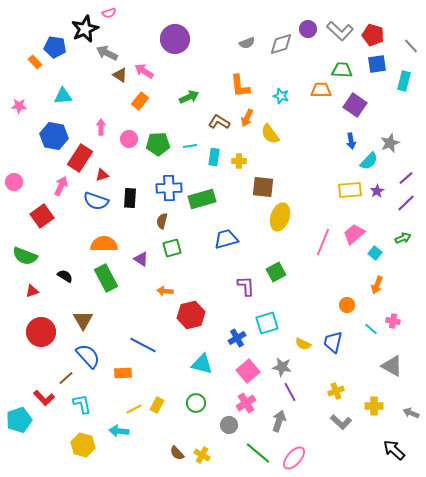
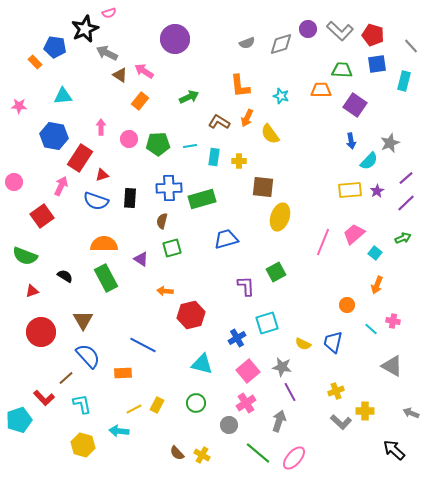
yellow cross at (374, 406): moved 9 px left, 5 px down
